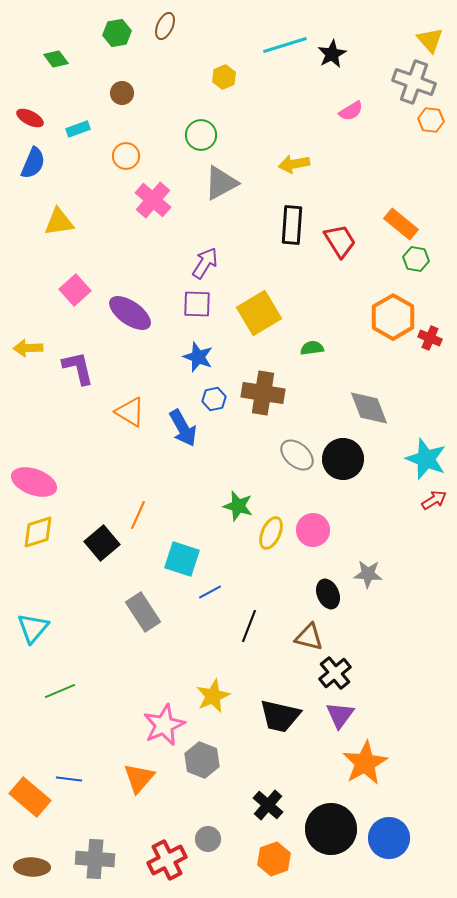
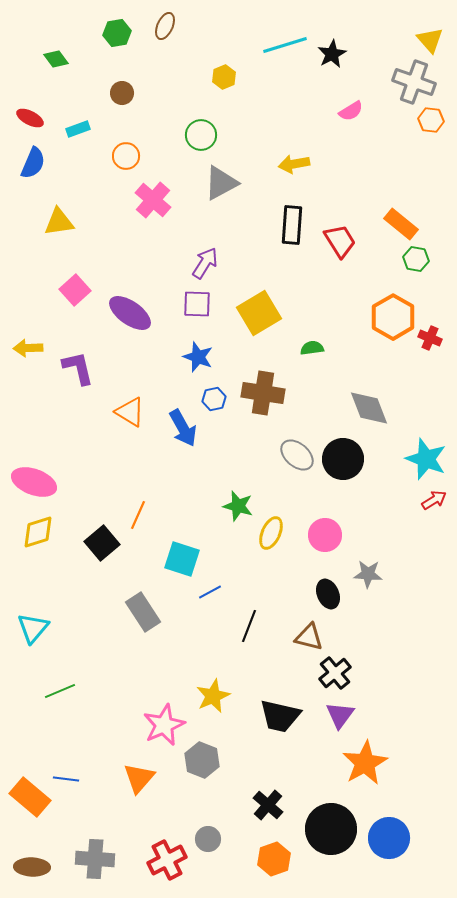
pink circle at (313, 530): moved 12 px right, 5 px down
blue line at (69, 779): moved 3 px left
